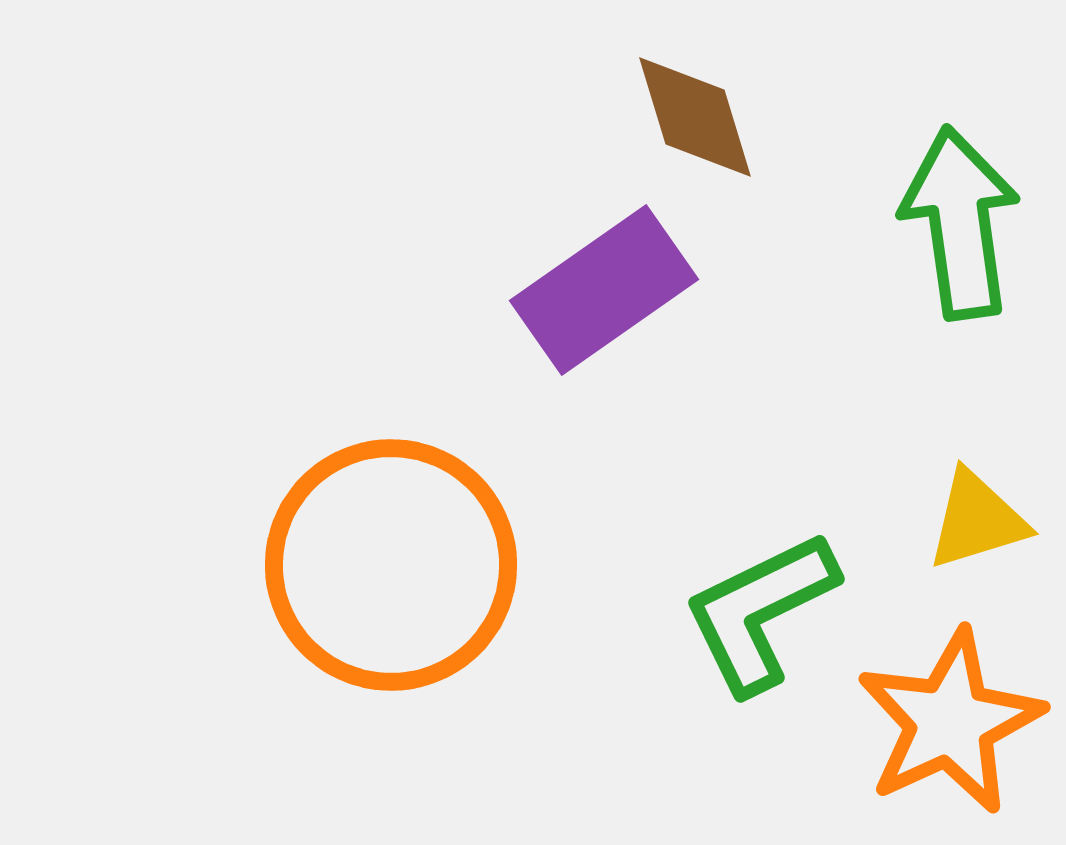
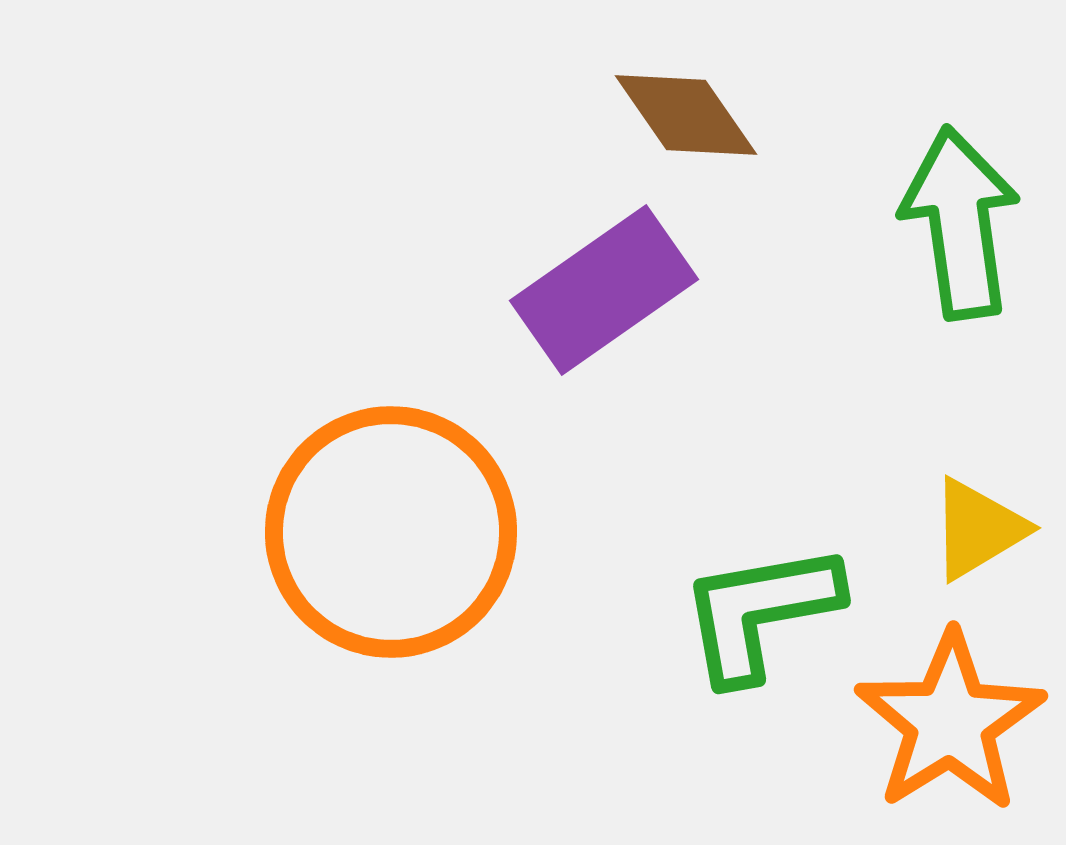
brown diamond: moved 9 px left, 2 px up; rotated 18 degrees counterclockwise
yellow triangle: moved 1 px right, 9 px down; rotated 14 degrees counterclockwise
orange circle: moved 33 px up
green L-shape: rotated 16 degrees clockwise
orange star: rotated 7 degrees counterclockwise
